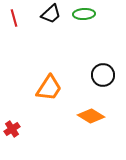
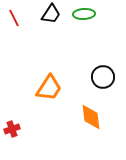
black trapezoid: rotated 15 degrees counterclockwise
red line: rotated 12 degrees counterclockwise
black circle: moved 2 px down
orange diamond: moved 1 px down; rotated 52 degrees clockwise
red cross: rotated 14 degrees clockwise
